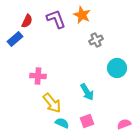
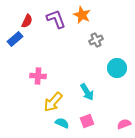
yellow arrow: moved 1 px right, 1 px up; rotated 80 degrees clockwise
